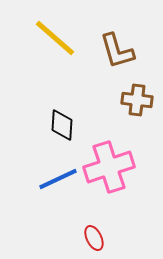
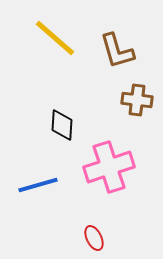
blue line: moved 20 px left, 6 px down; rotated 9 degrees clockwise
